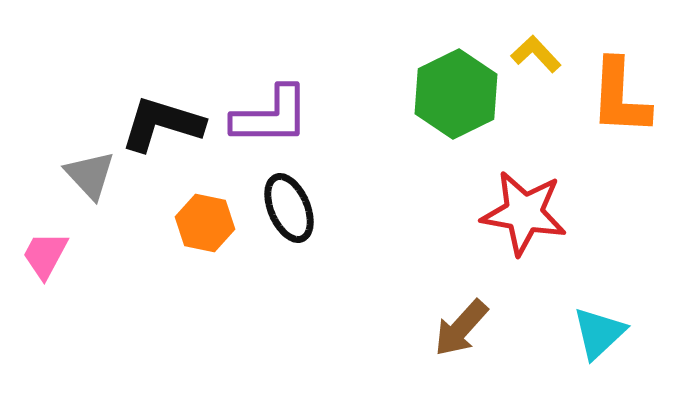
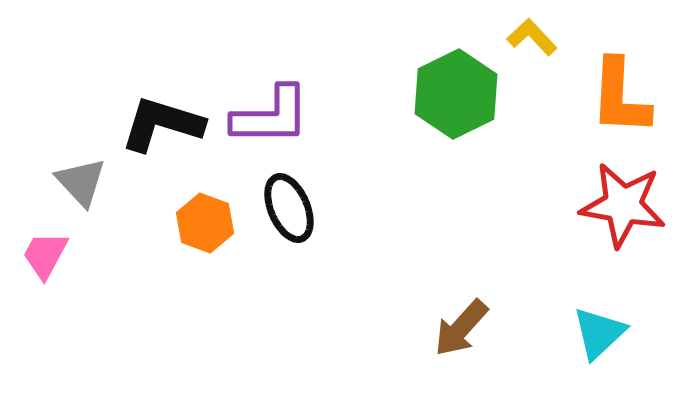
yellow L-shape: moved 4 px left, 17 px up
gray triangle: moved 9 px left, 7 px down
red star: moved 99 px right, 8 px up
orange hexagon: rotated 8 degrees clockwise
